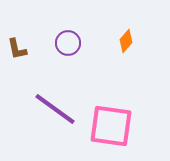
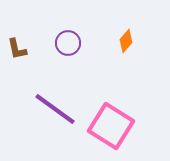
pink square: rotated 24 degrees clockwise
